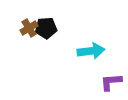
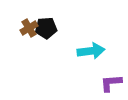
purple L-shape: moved 1 px down
